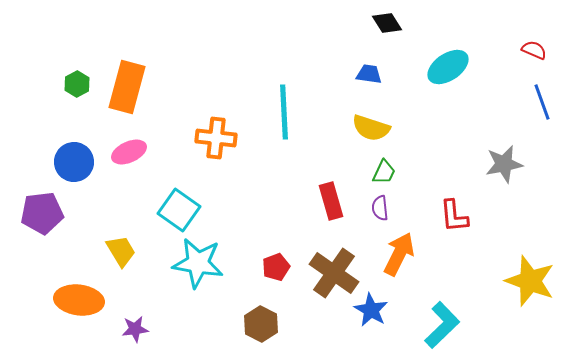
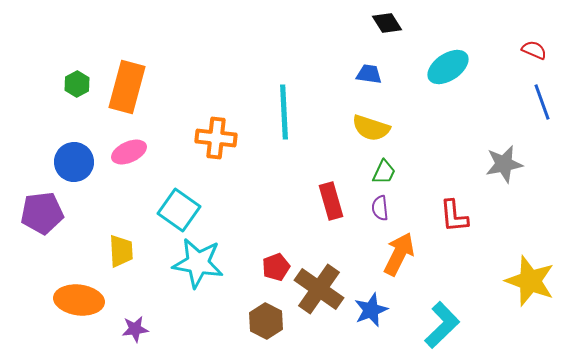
yellow trapezoid: rotated 28 degrees clockwise
brown cross: moved 15 px left, 16 px down
blue star: rotated 20 degrees clockwise
brown hexagon: moved 5 px right, 3 px up
